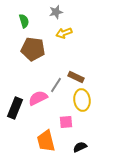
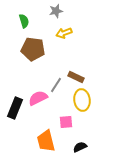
gray star: moved 1 px up
